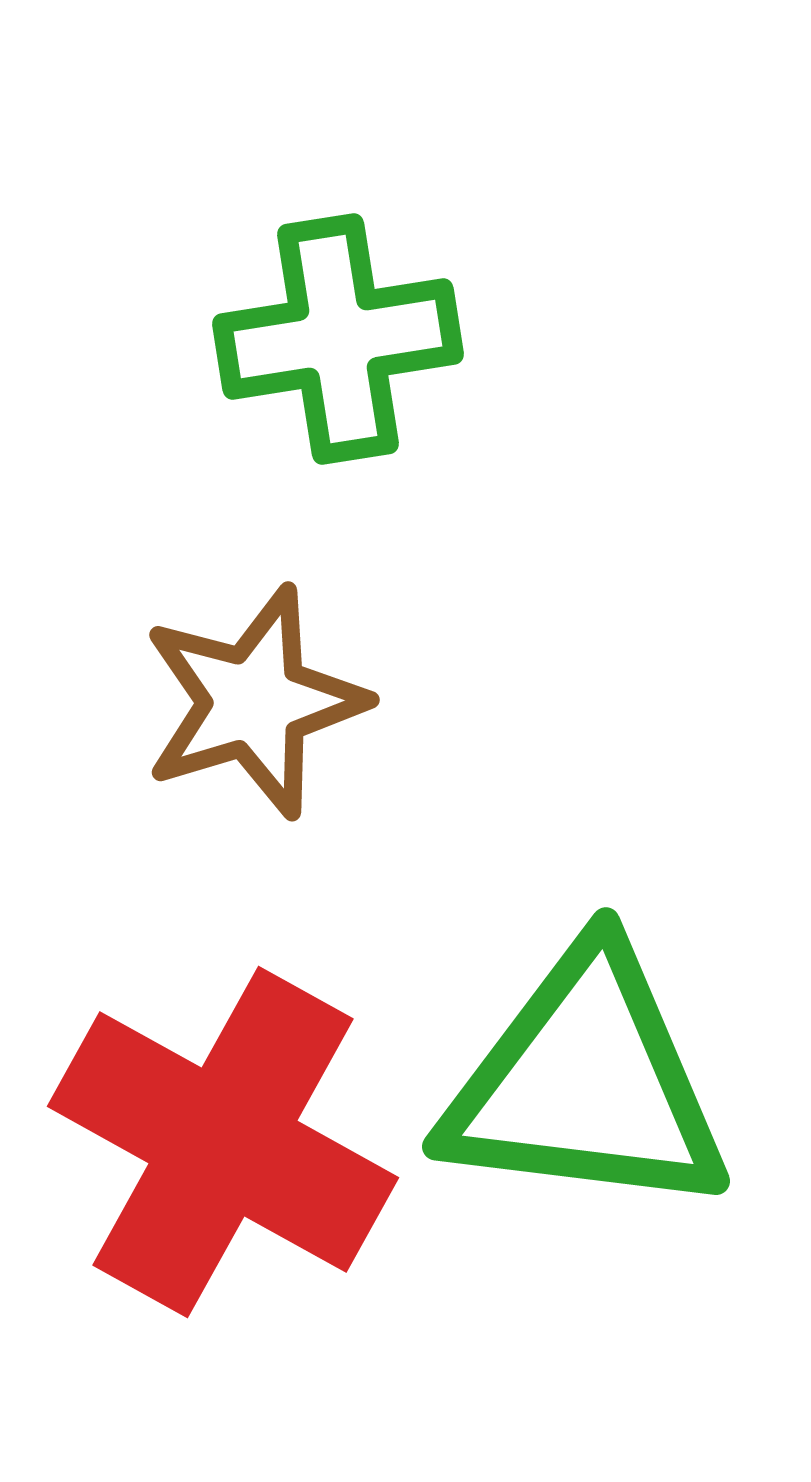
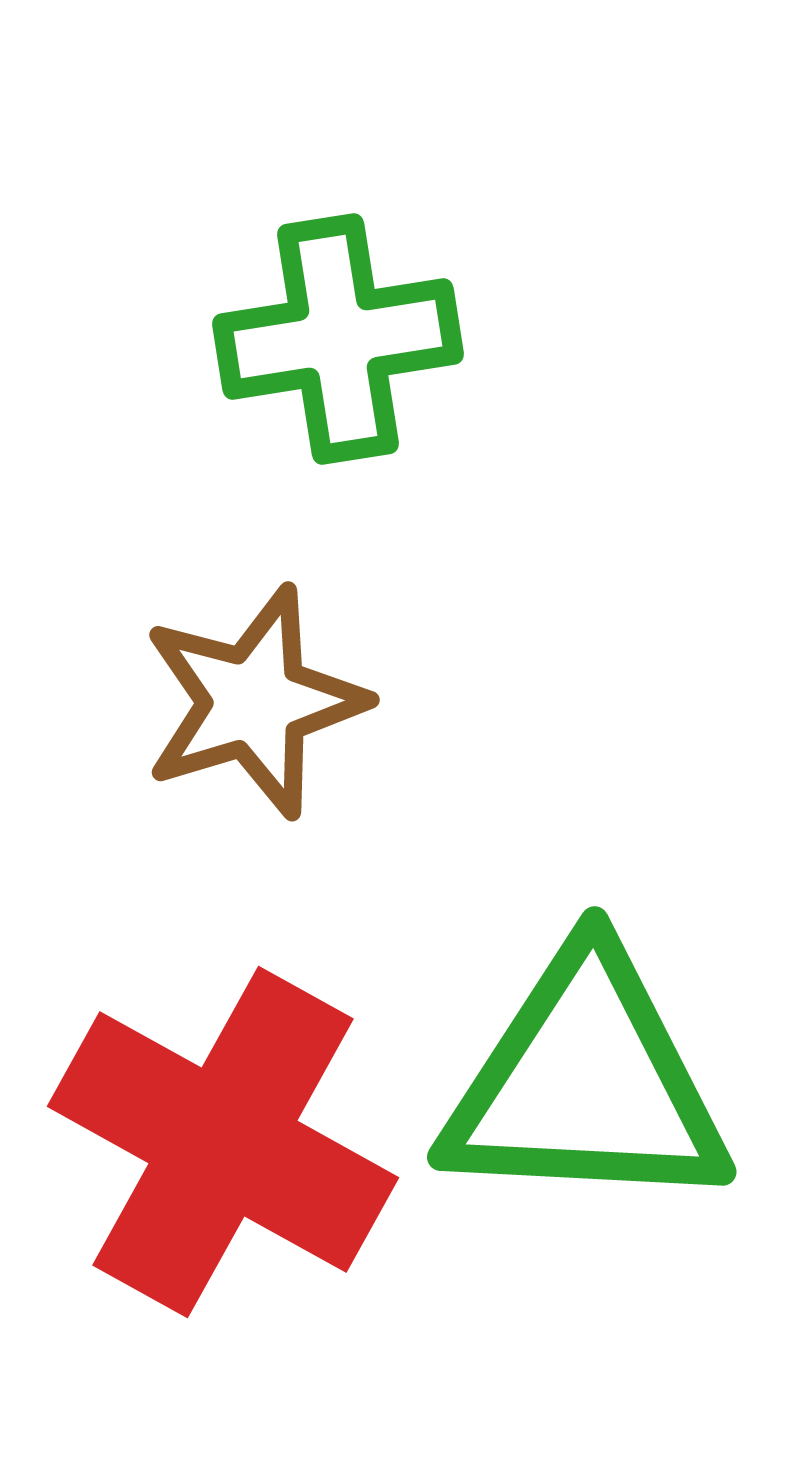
green triangle: rotated 4 degrees counterclockwise
